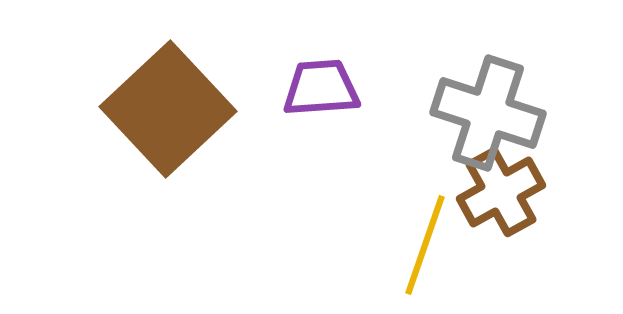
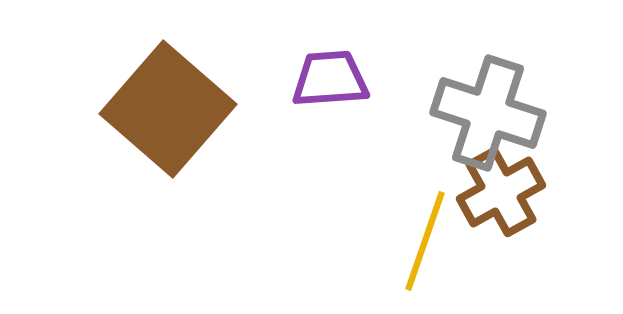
purple trapezoid: moved 9 px right, 9 px up
brown square: rotated 6 degrees counterclockwise
yellow line: moved 4 px up
